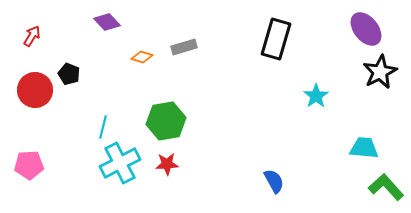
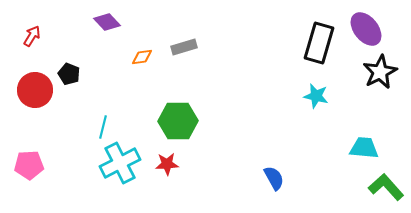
black rectangle: moved 43 px right, 4 px down
orange diamond: rotated 25 degrees counterclockwise
cyan star: rotated 25 degrees counterclockwise
green hexagon: moved 12 px right; rotated 9 degrees clockwise
blue semicircle: moved 3 px up
